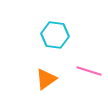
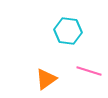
cyan hexagon: moved 13 px right, 4 px up
